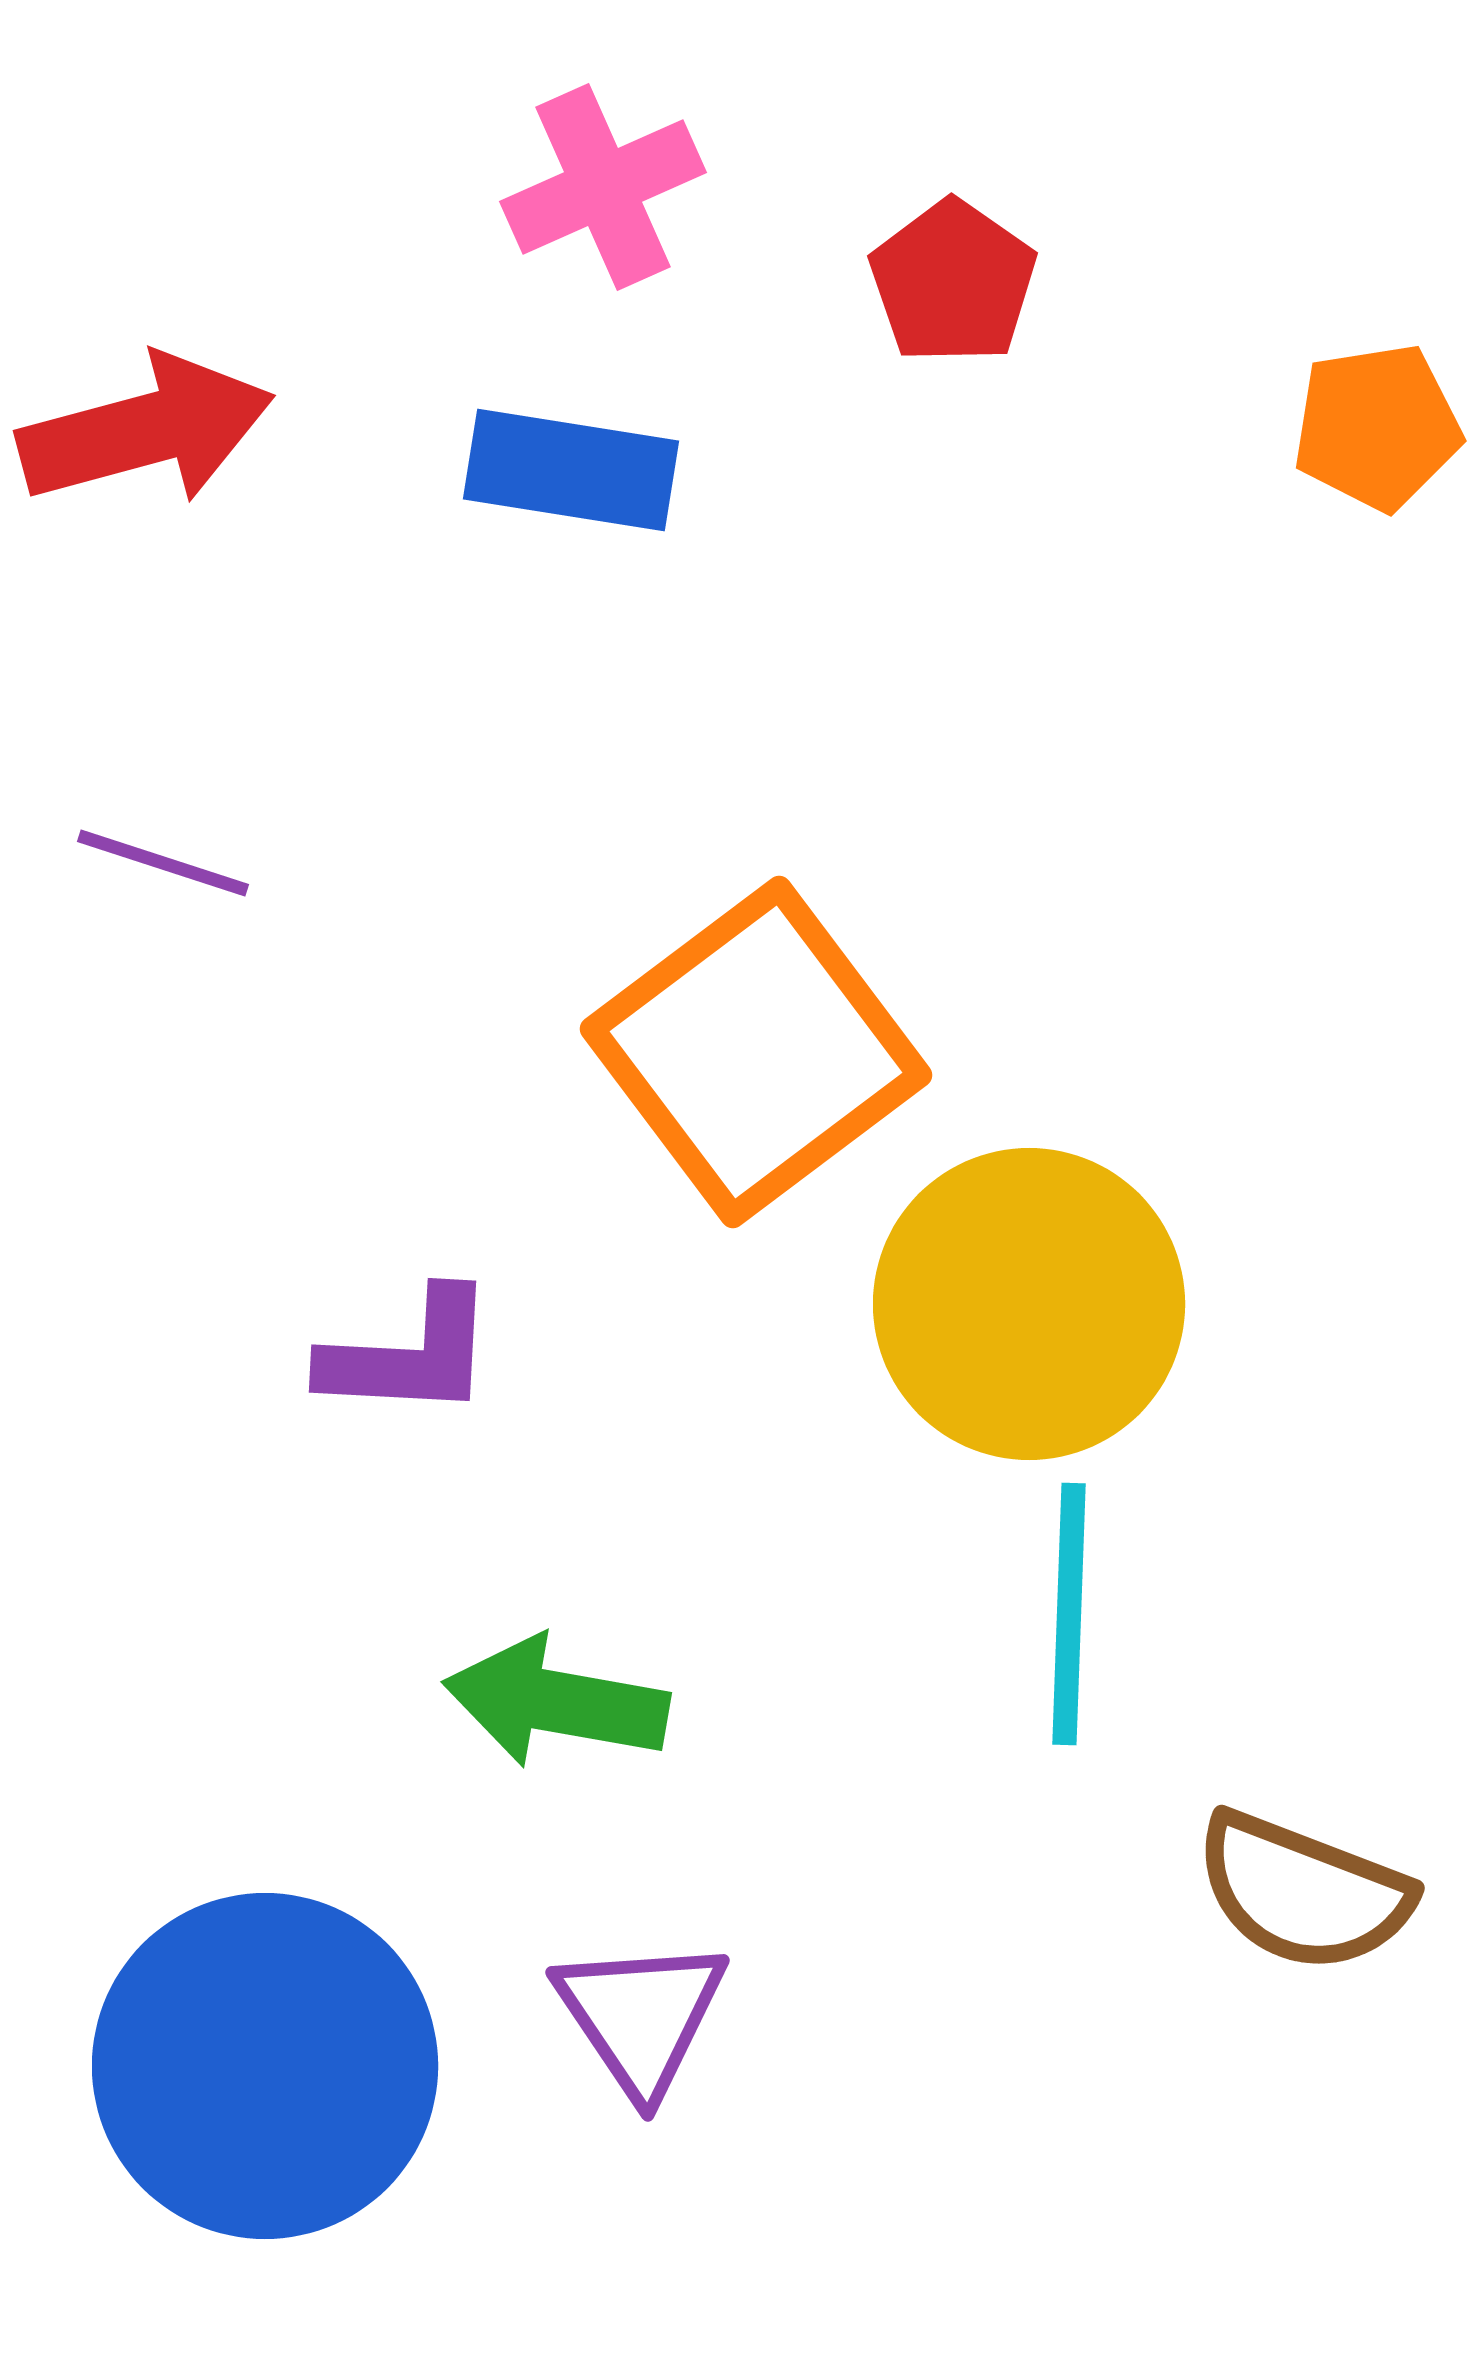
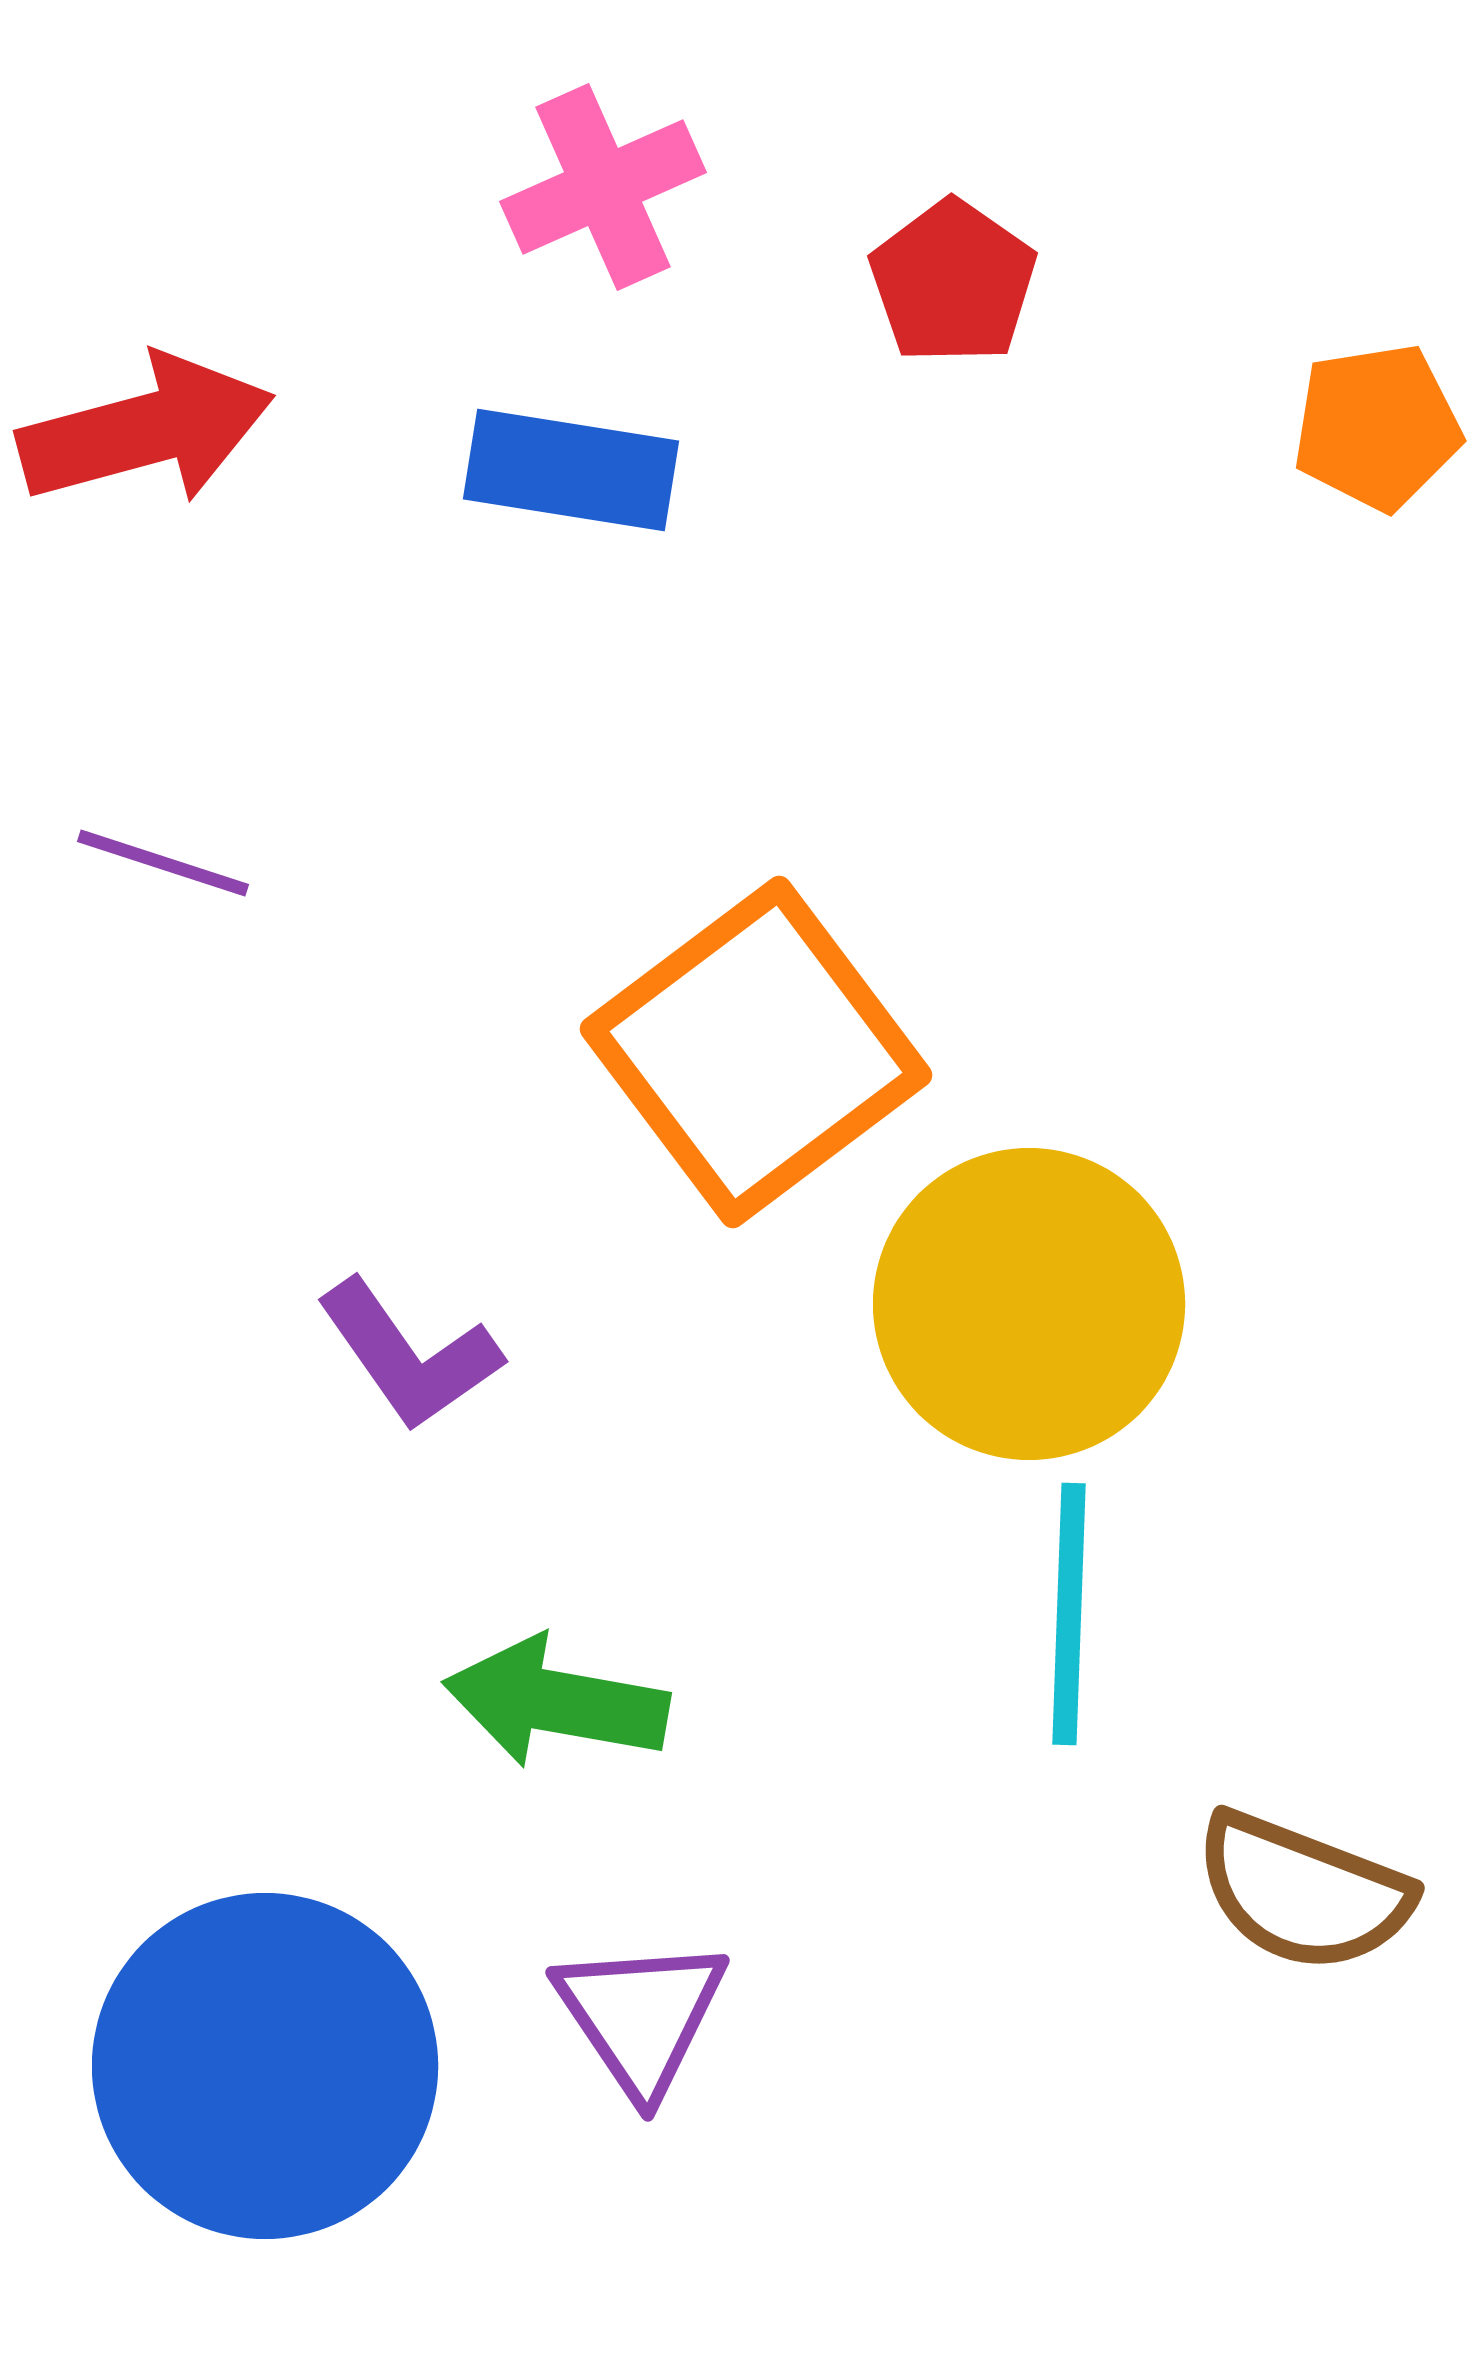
purple L-shape: rotated 52 degrees clockwise
